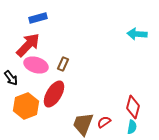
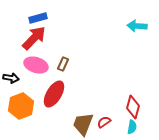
cyan arrow: moved 8 px up
red arrow: moved 6 px right, 7 px up
black arrow: rotated 42 degrees counterclockwise
orange hexagon: moved 5 px left
